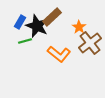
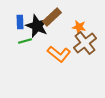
blue rectangle: rotated 32 degrees counterclockwise
orange star: rotated 24 degrees counterclockwise
brown cross: moved 5 px left
